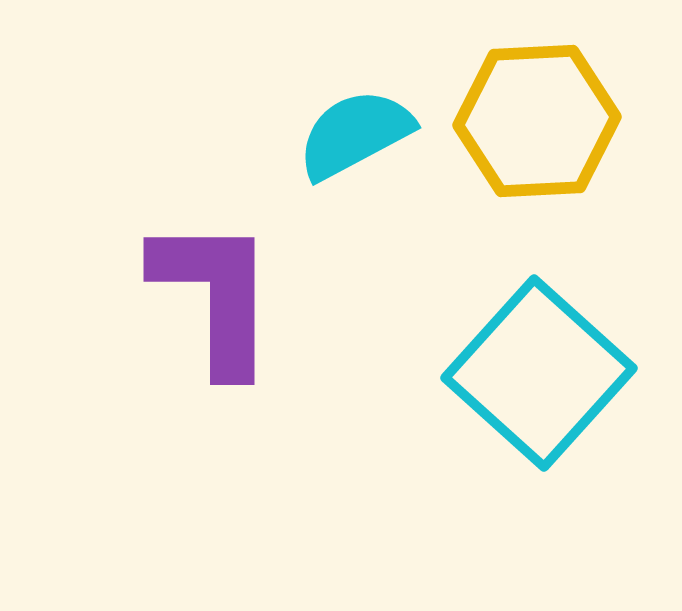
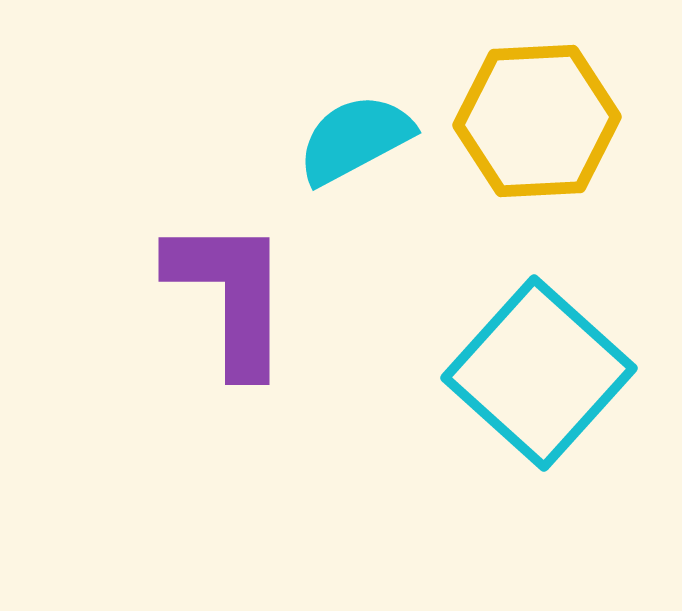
cyan semicircle: moved 5 px down
purple L-shape: moved 15 px right
